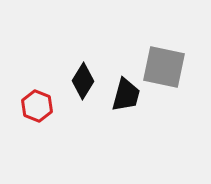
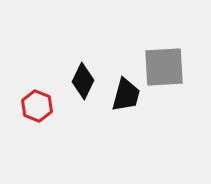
gray square: rotated 15 degrees counterclockwise
black diamond: rotated 6 degrees counterclockwise
